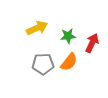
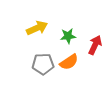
red arrow: moved 3 px right, 2 px down
orange semicircle: rotated 18 degrees clockwise
